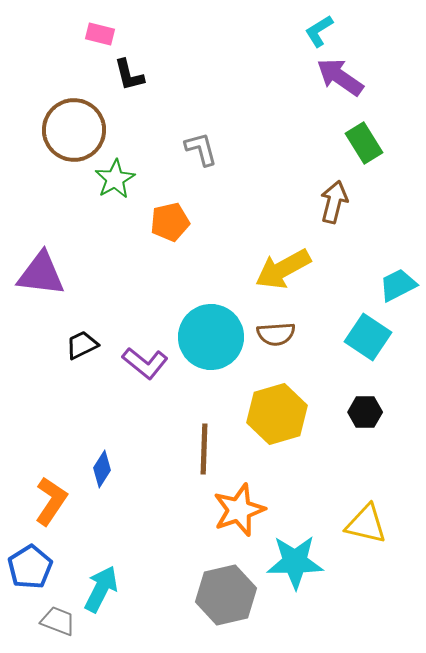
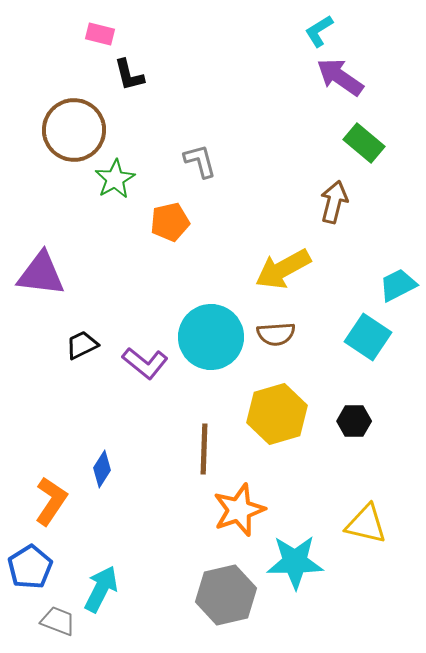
green rectangle: rotated 18 degrees counterclockwise
gray L-shape: moved 1 px left, 12 px down
black hexagon: moved 11 px left, 9 px down
